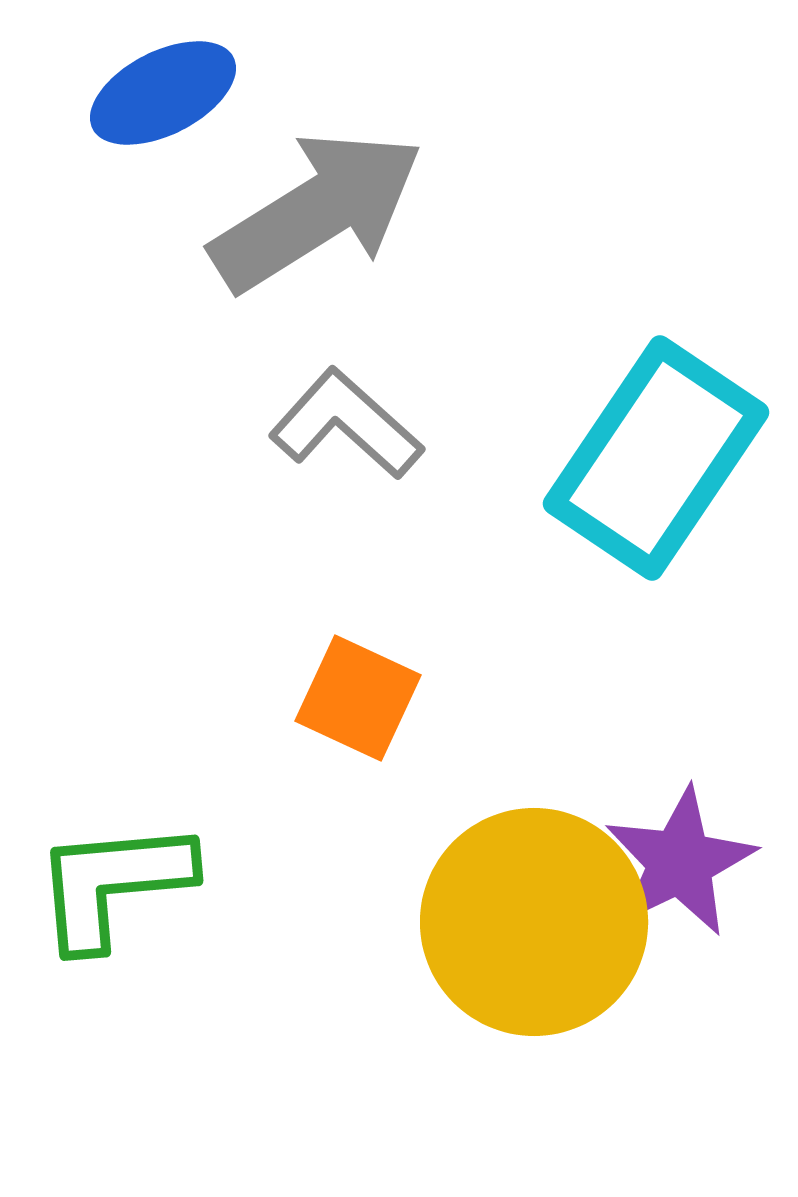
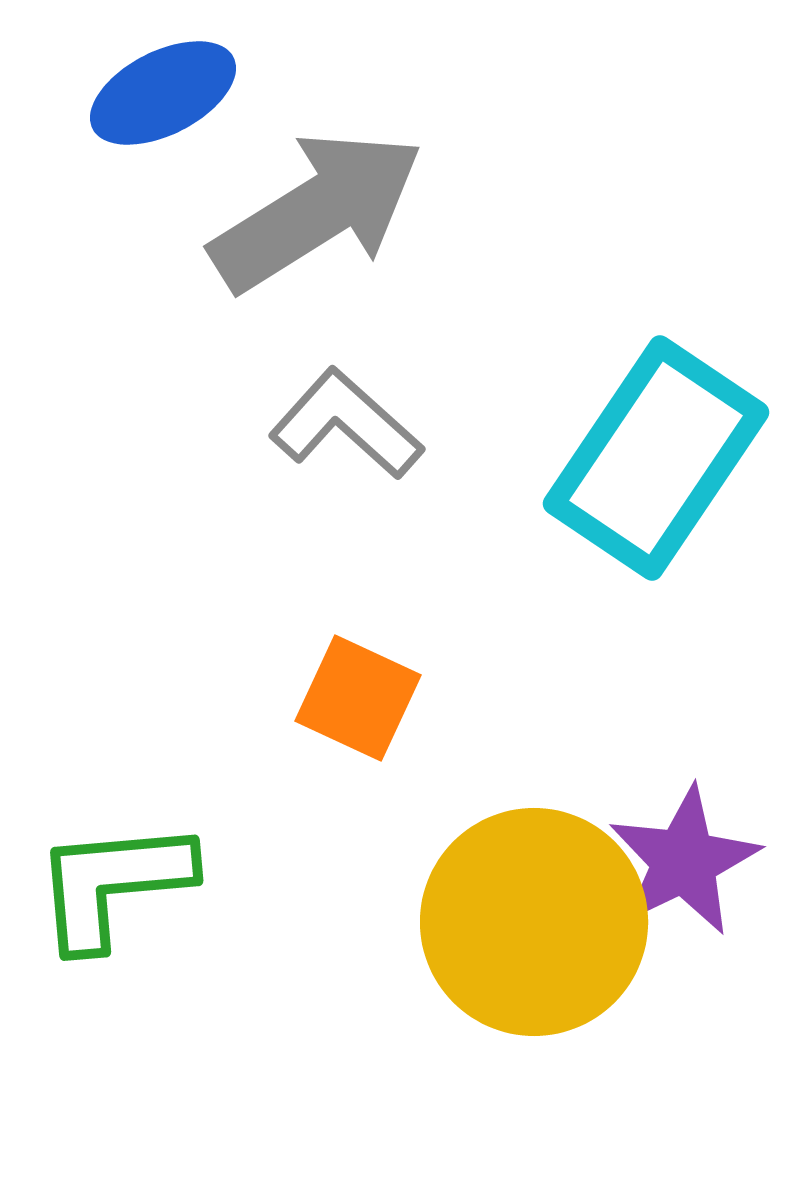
purple star: moved 4 px right, 1 px up
